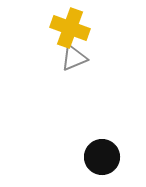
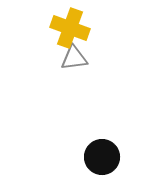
gray triangle: rotated 16 degrees clockwise
